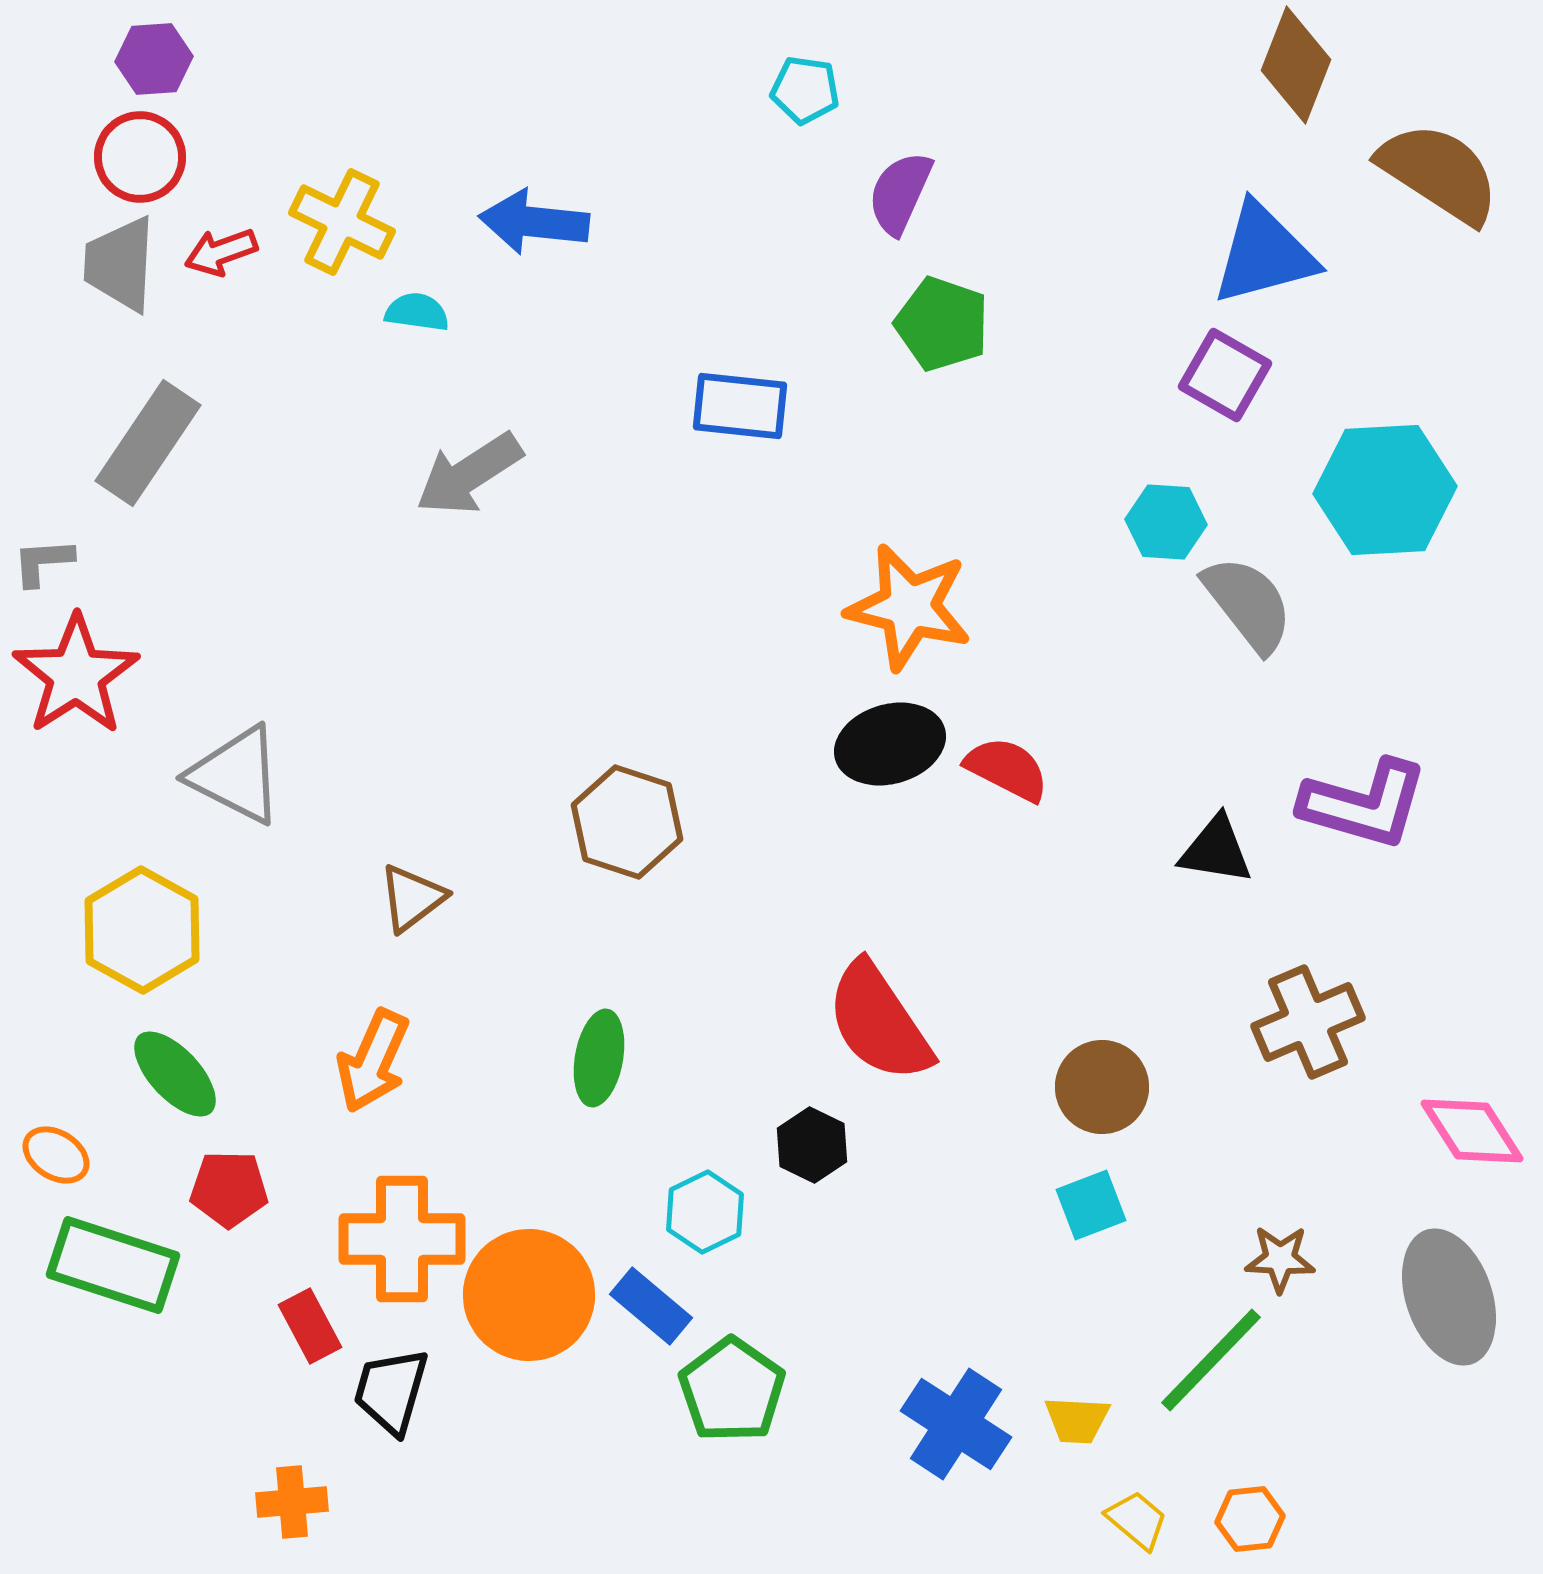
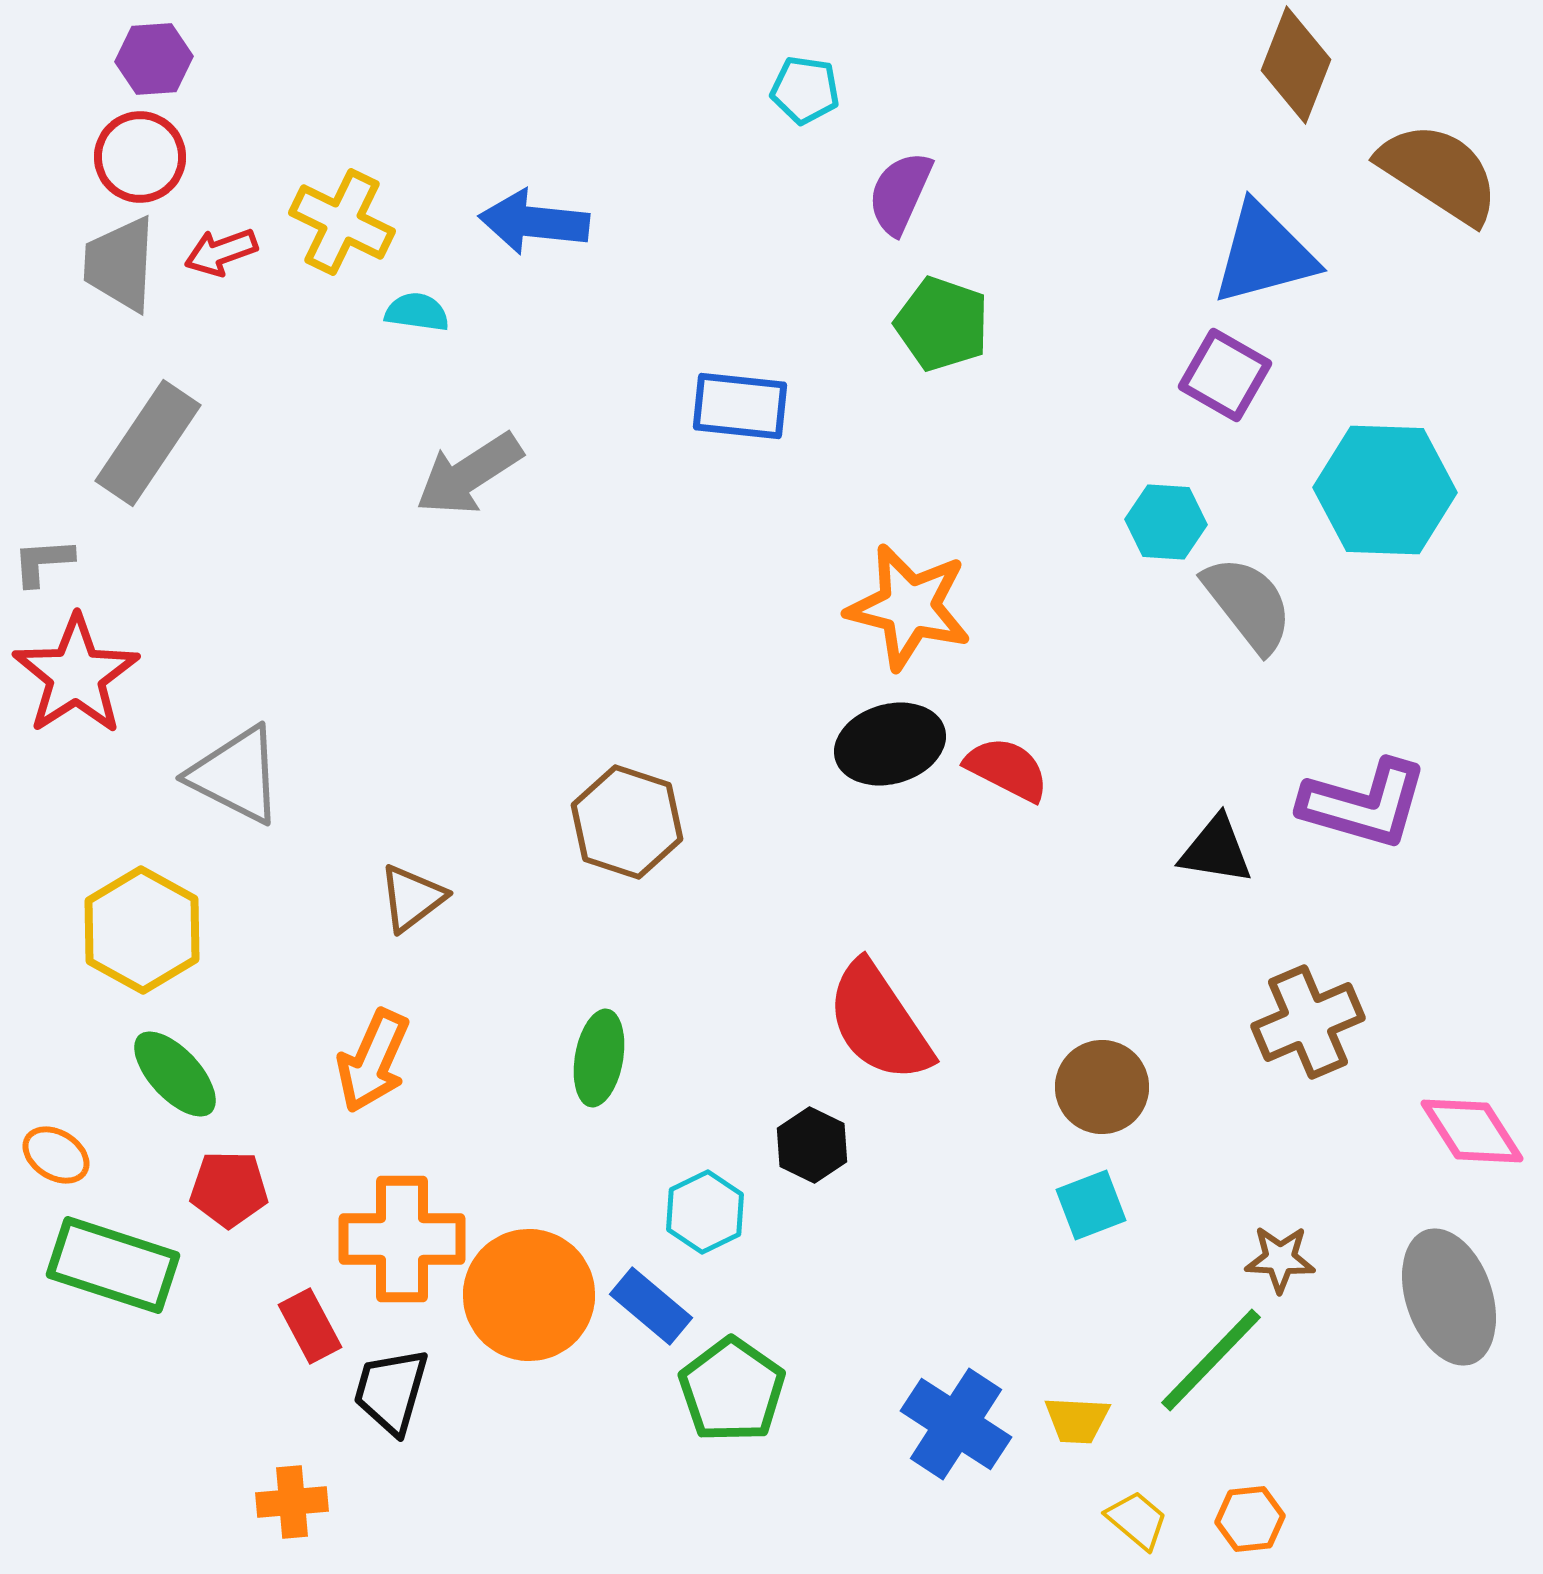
cyan hexagon at (1385, 490): rotated 5 degrees clockwise
